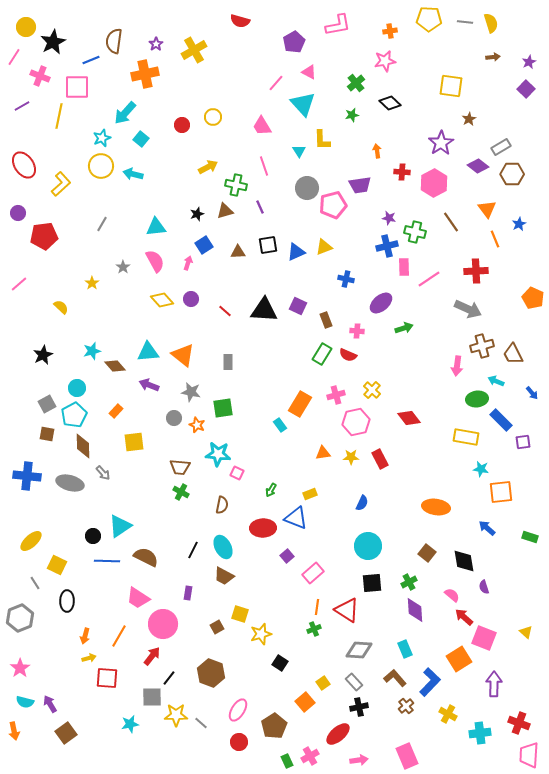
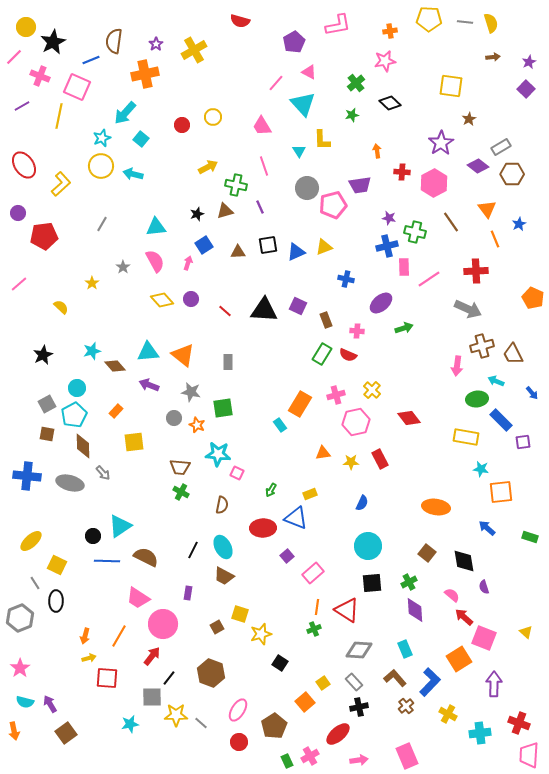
pink line at (14, 57): rotated 12 degrees clockwise
pink square at (77, 87): rotated 24 degrees clockwise
yellow star at (351, 457): moved 5 px down
black ellipse at (67, 601): moved 11 px left
